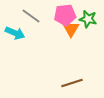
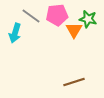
pink pentagon: moved 8 px left
orange triangle: moved 3 px right, 1 px down
cyan arrow: rotated 84 degrees clockwise
brown line: moved 2 px right, 1 px up
